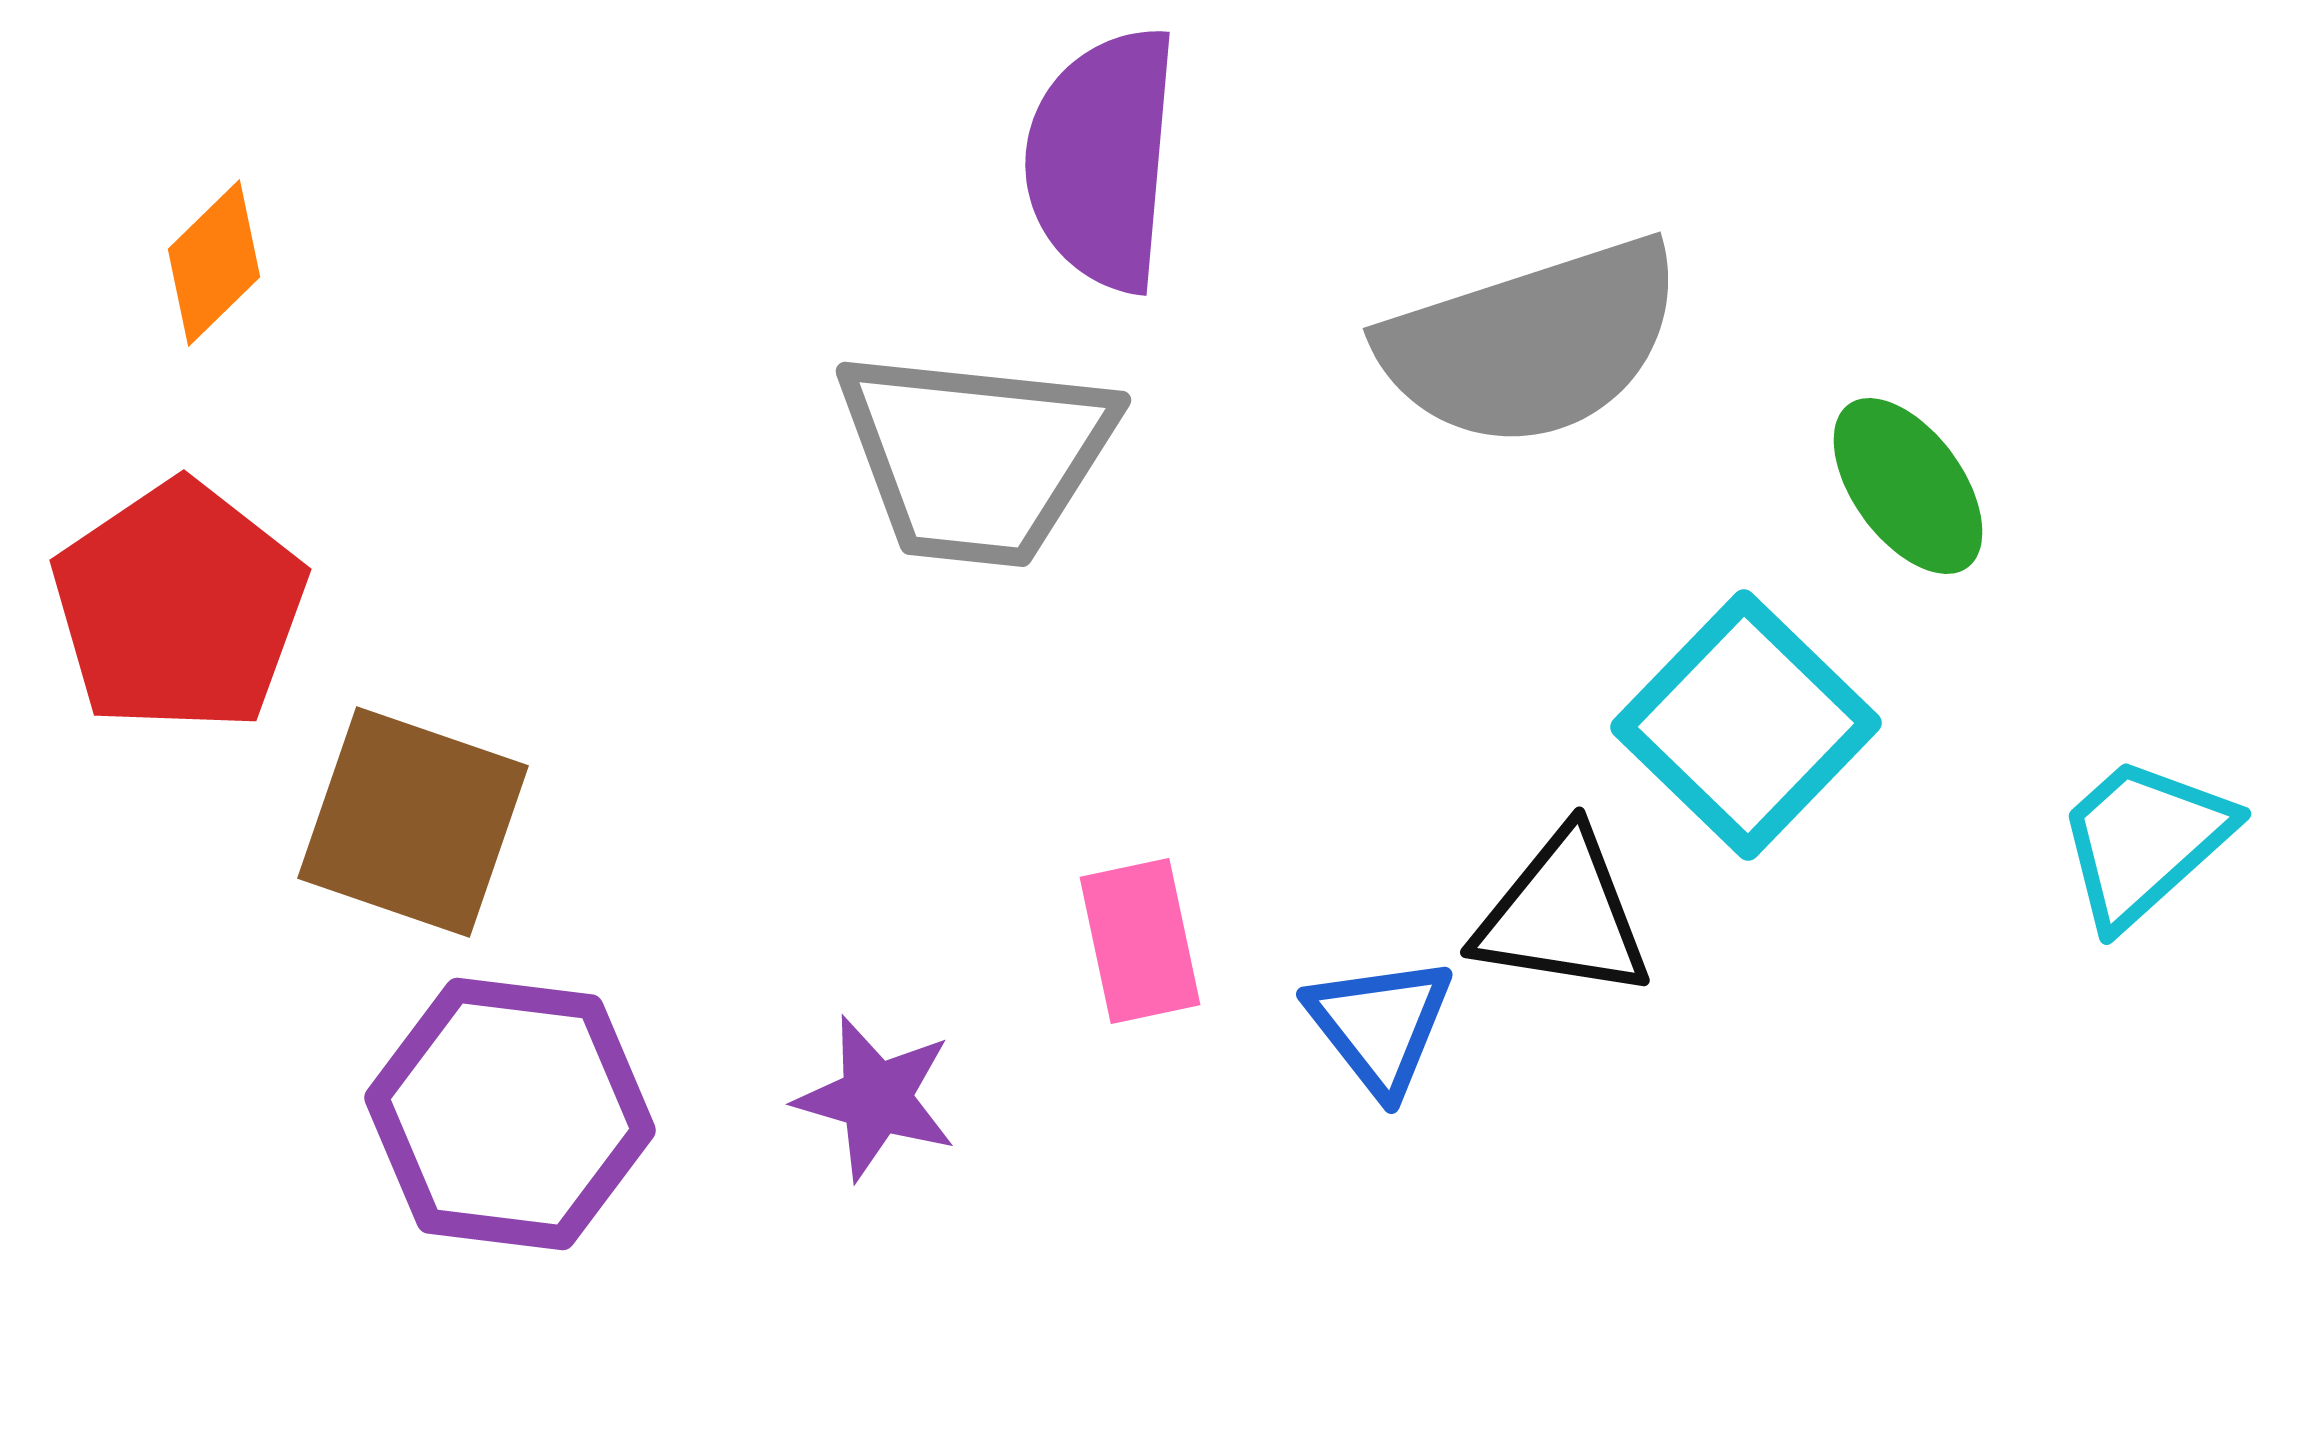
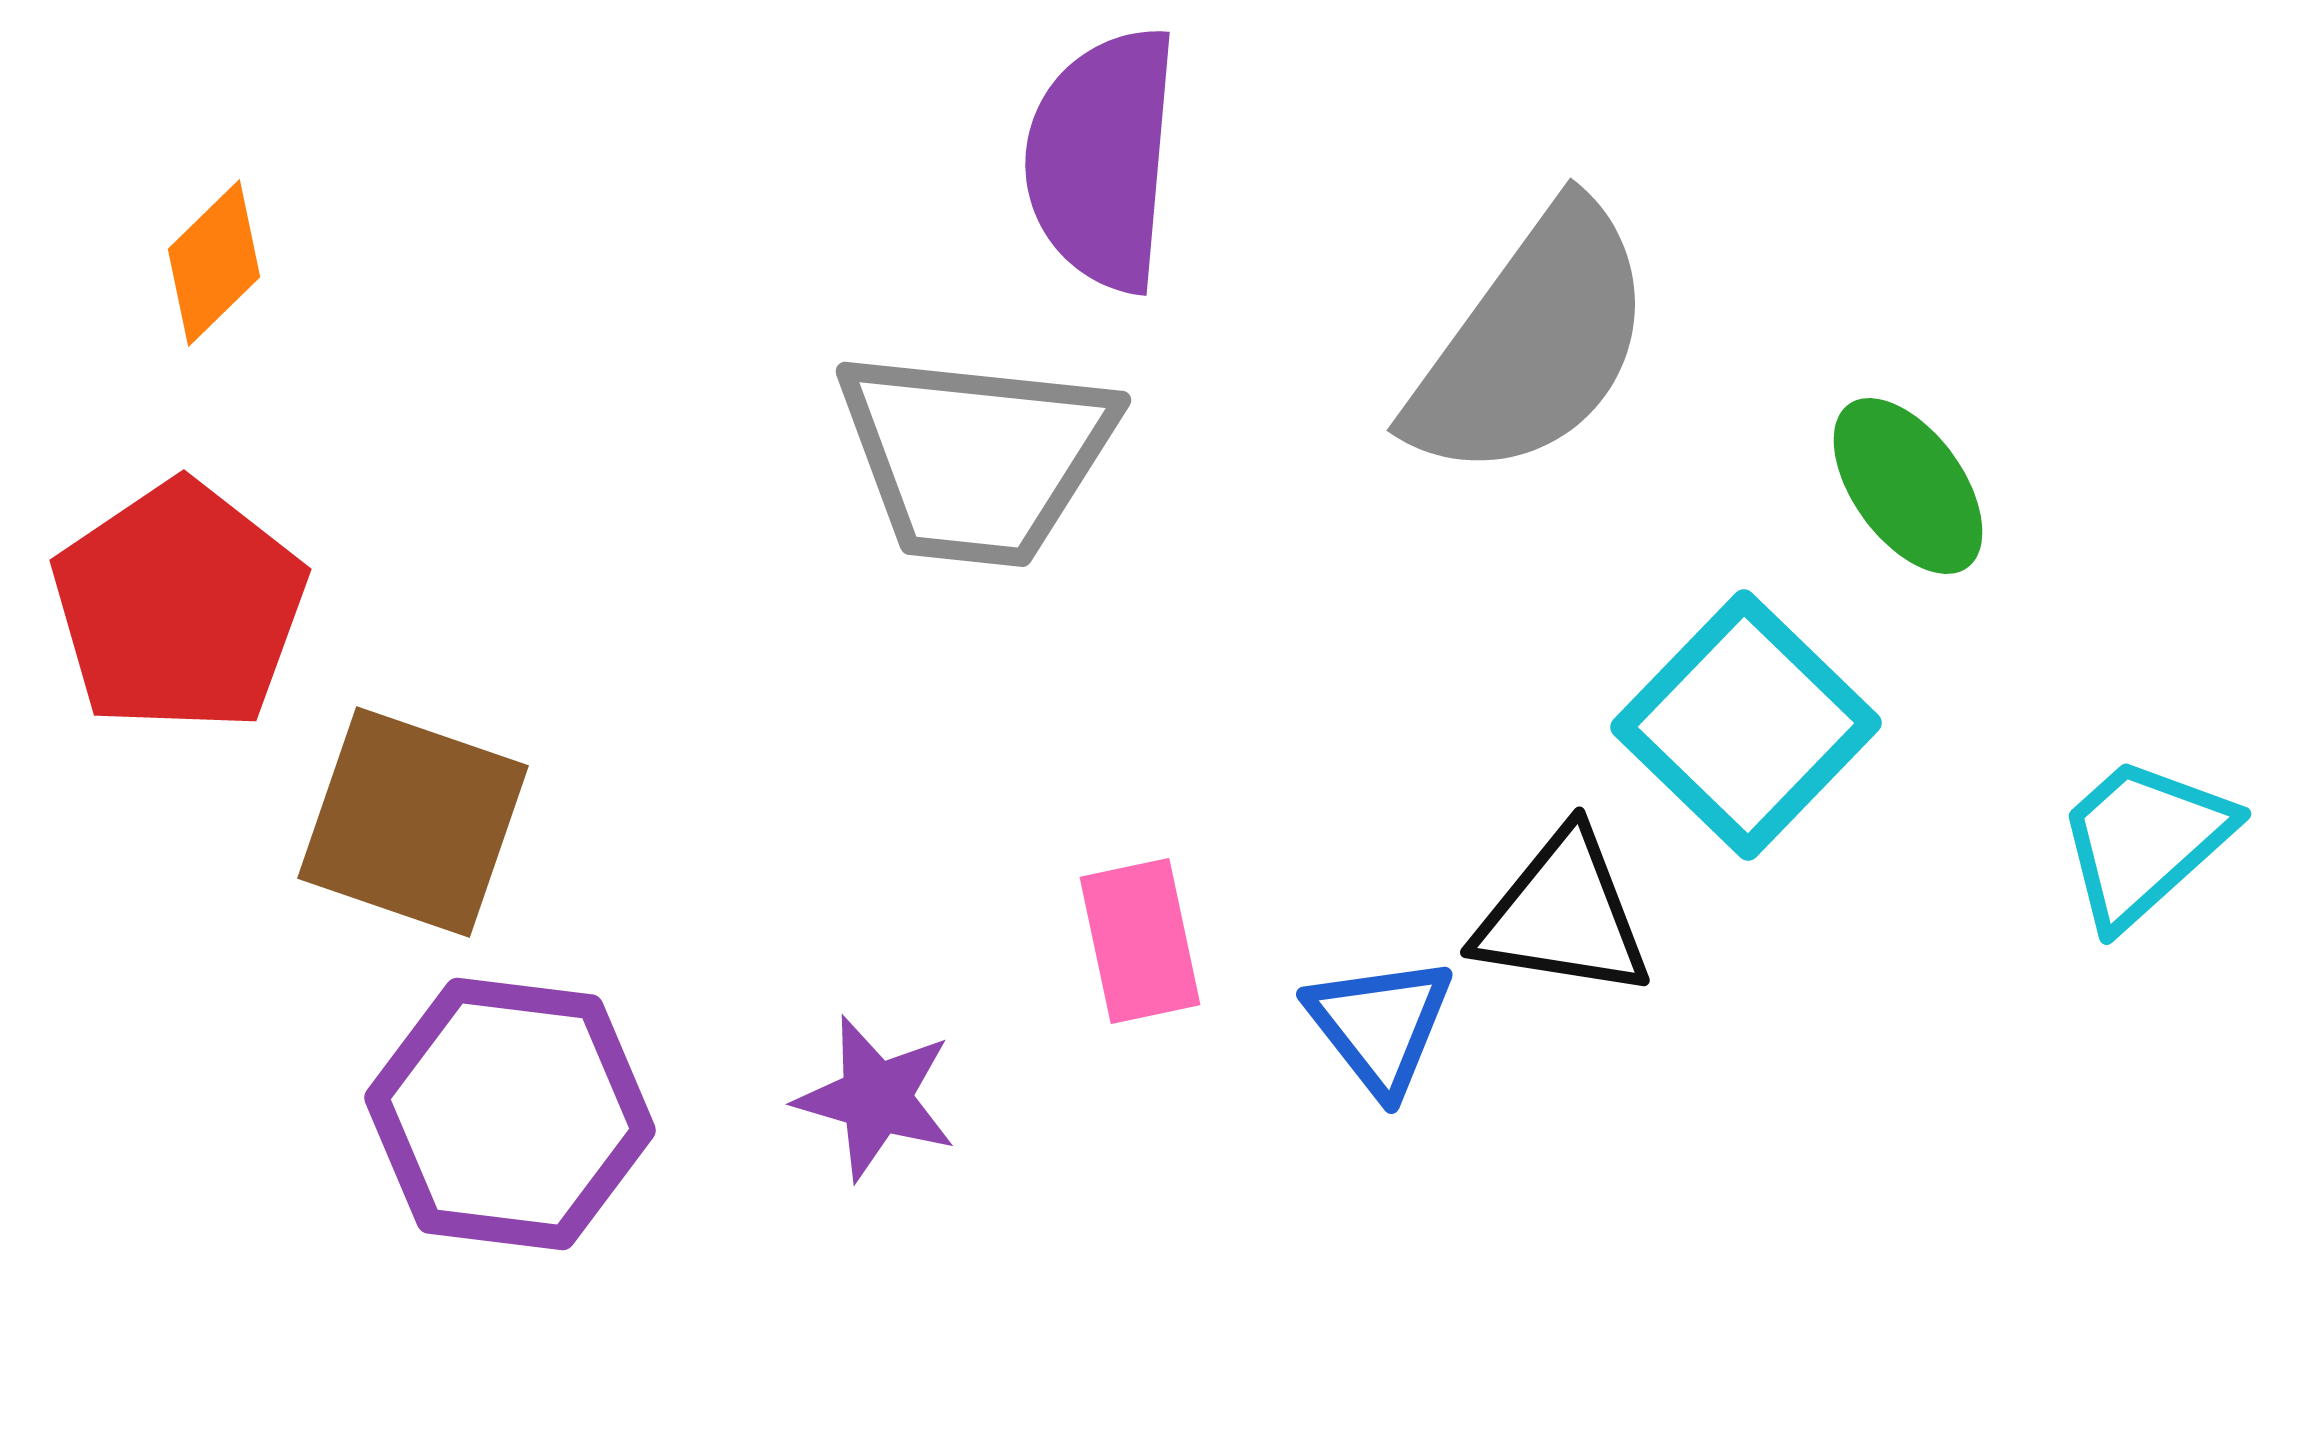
gray semicircle: rotated 36 degrees counterclockwise
